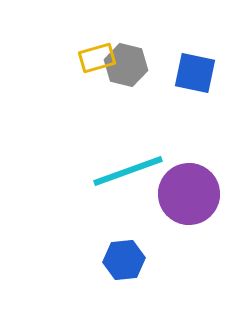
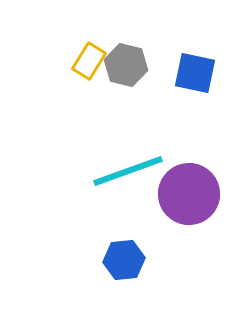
yellow rectangle: moved 8 px left, 3 px down; rotated 42 degrees counterclockwise
